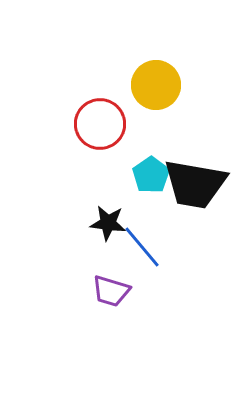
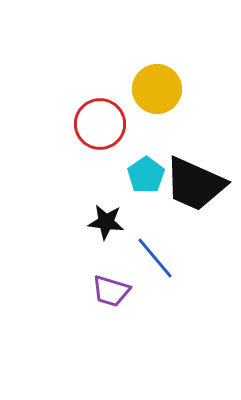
yellow circle: moved 1 px right, 4 px down
cyan pentagon: moved 5 px left
black trapezoid: rotated 14 degrees clockwise
black star: moved 2 px left, 1 px up
blue line: moved 13 px right, 11 px down
